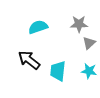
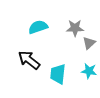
gray star: moved 4 px left, 4 px down
cyan trapezoid: moved 3 px down
